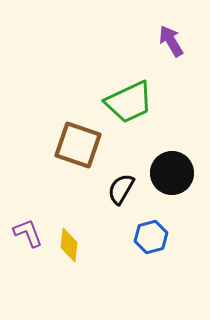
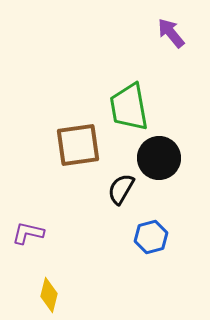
purple arrow: moved 8 px up; rotated 8 degrees counterclockwise
green trapezoid: moved 5 px down; rotated 105 degrees clockwise
brown square: rotated 27 degrees counterclockwise
black circle: moved 13 px left, 15 px up
purple L-shape: rotated 56 degrees counterclockwise
yellow diamond: moved 20 px left, 50 px down; rotated 8 degrees clockwise
